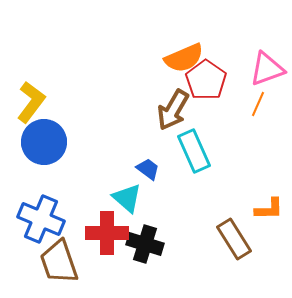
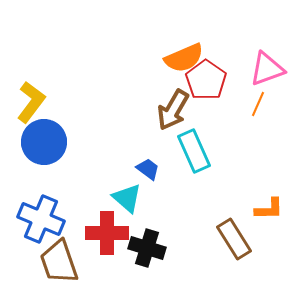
black cross: moved 2 px right, 4 px down
